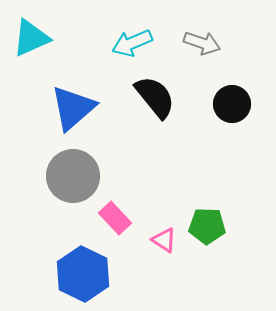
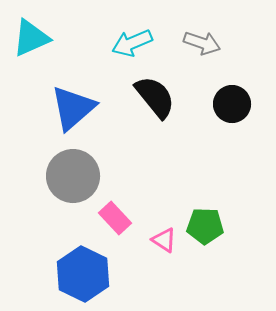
green pentagon: moved 2 px left
